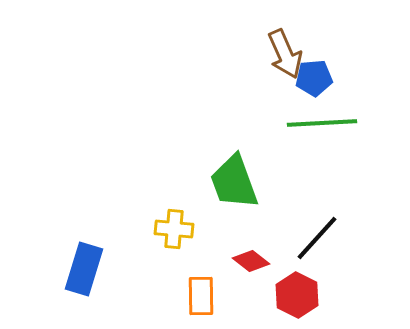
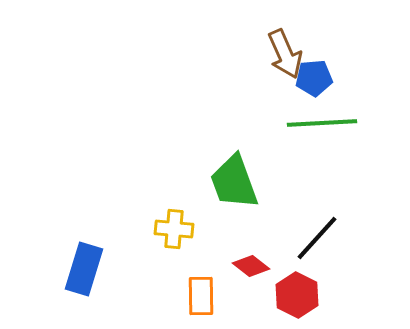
red diamond: moved 5 px down
